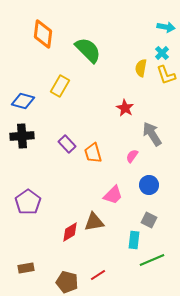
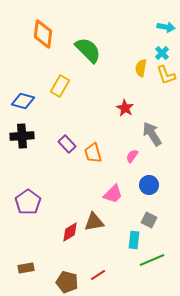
pink trapezoid: moved 1 px up
